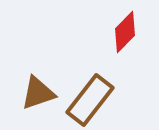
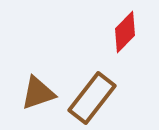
brown rectangle: moved 2 px right, 2 px up
